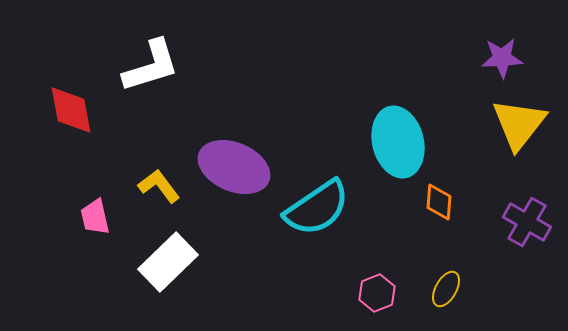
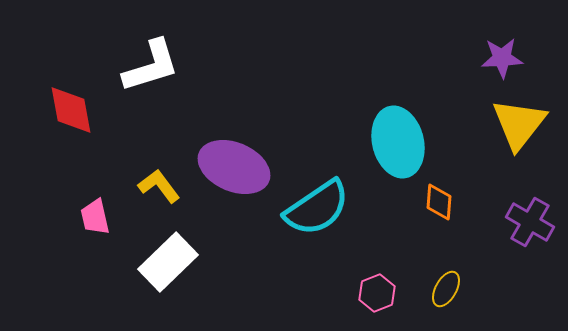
purple cross: moved 3 px right
